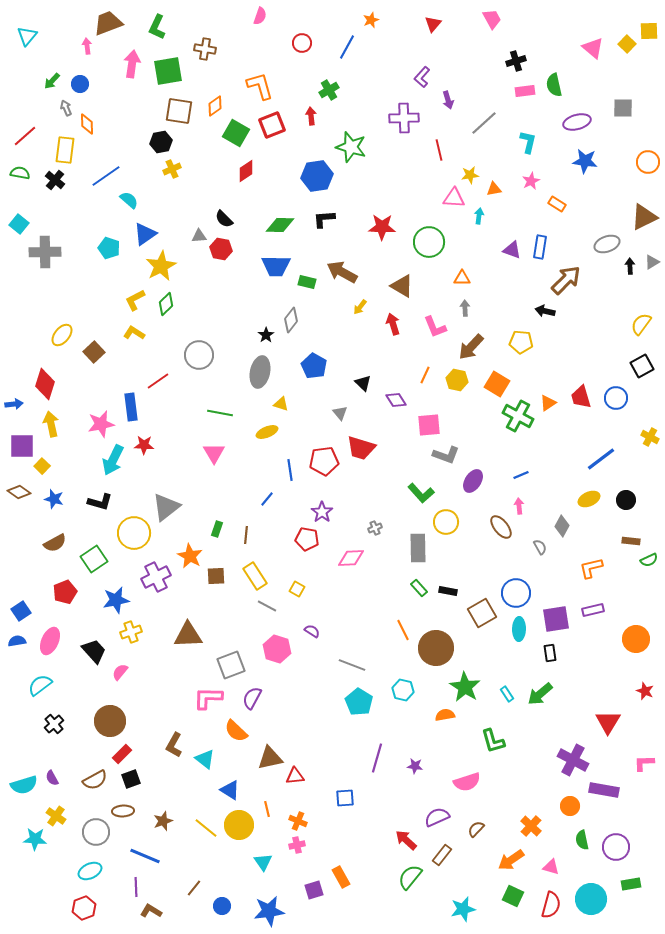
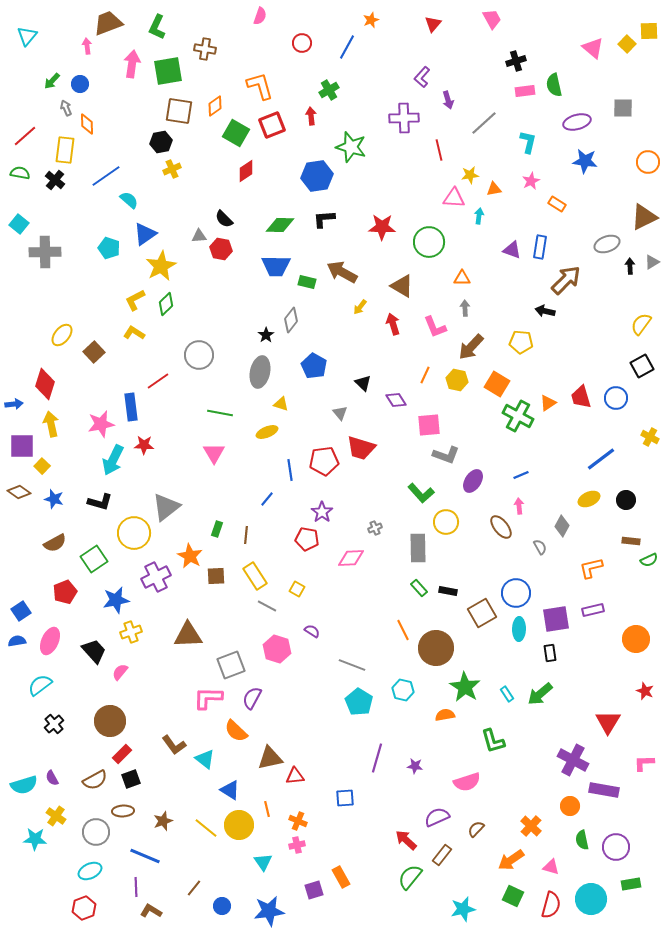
brown L-shape at (174, 745): rotated 65 degrees counterclockwise
